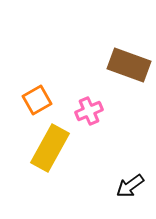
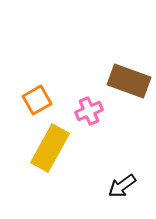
brown rectangle: moved 16 px down
black arrow: moved 8 px left
